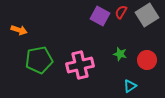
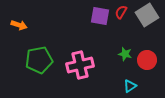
purple square: rotated 18 degrees counterclockwise
orange arrow: moved 5 px up
green star: moved 5 px right
